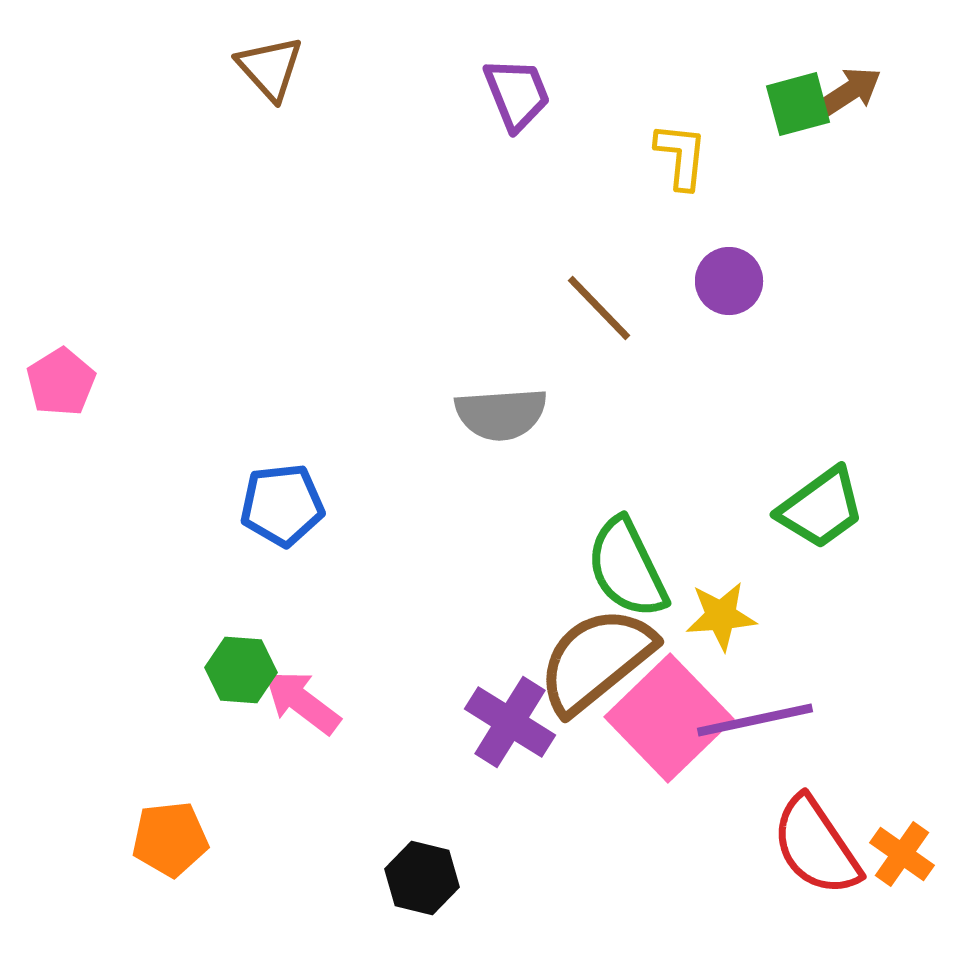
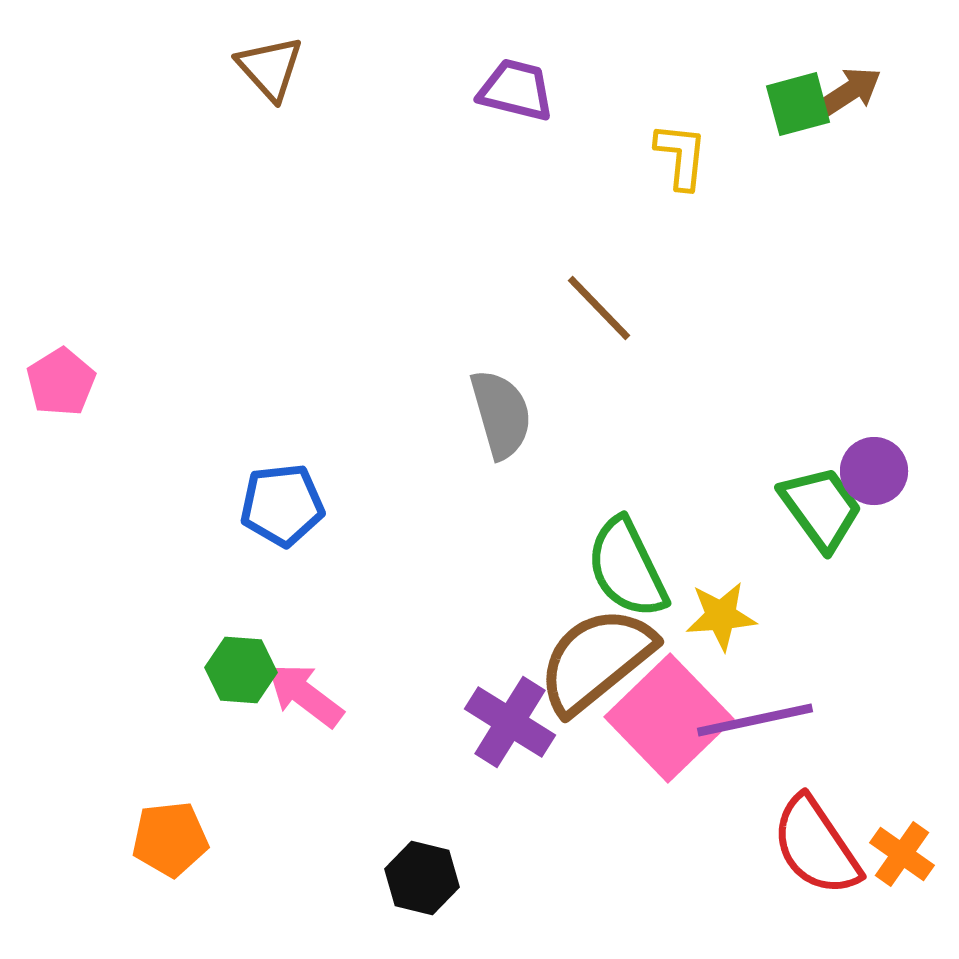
purple trapezoid: moved 1 px left, 4 px up; rotated 54 degrees counterclockwise
purple circle: moved 145 px right, 190 px down
gray semicircle: rotated 102 degrees counterclockwise
green trapezoid: rotated 90 degrees counterclockwise
pink arrow: moved 3 px right, 7 px up
